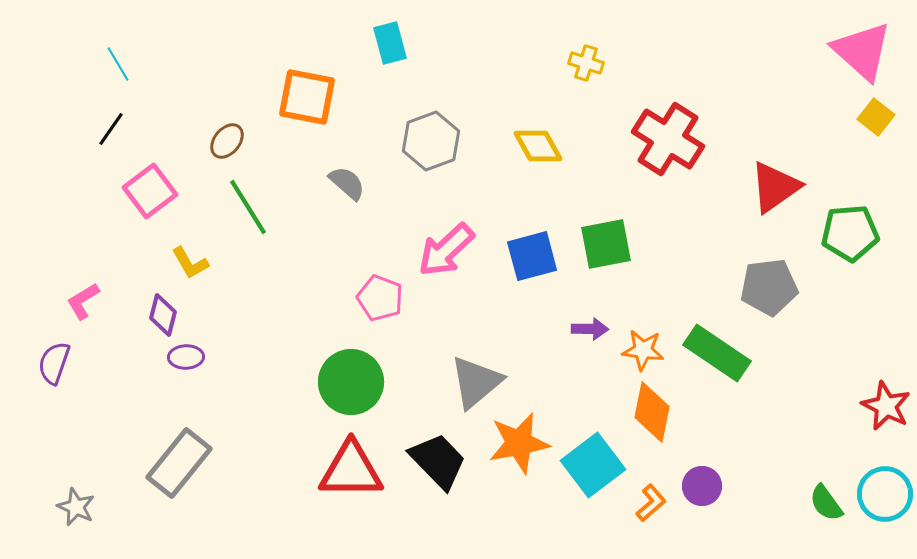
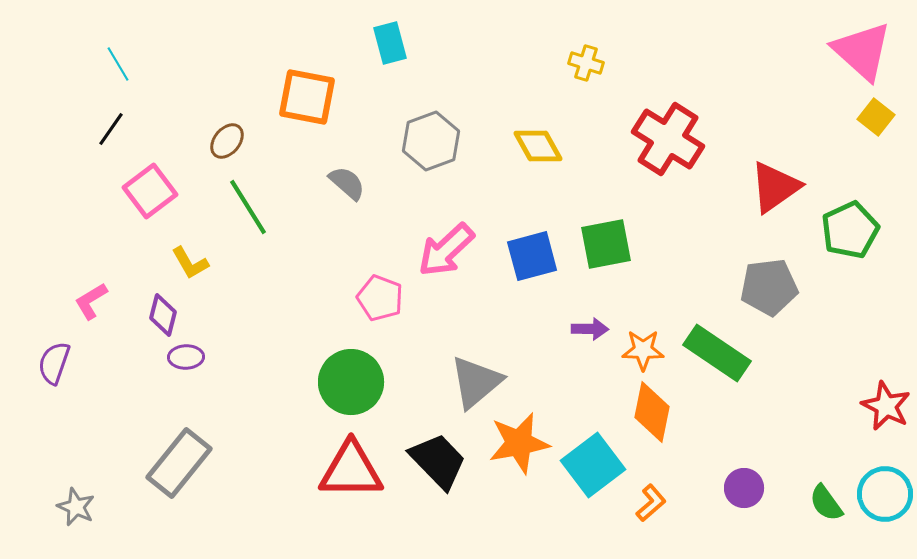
green pentagon at (850, 233): moved 3 px up; rotated 20 degrees counterclockwise
pink L-shape at (83, 301): moved 8 px right
orange star at (643, 350): rotated 6 degrees counterclockwise
purple circle at (702, 486): moved 42 px right, 2 px down
